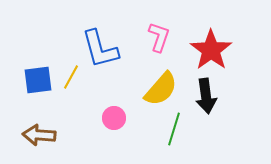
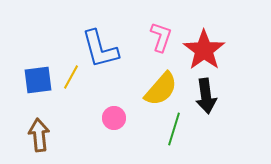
pink L-shape: moved 2 px right
red star: moved 7 px left
brown arrow: rotated 80 degrees clockwise
